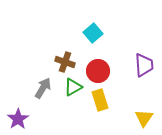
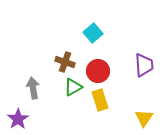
gray arrow: moved 10 px left; rotated 40 degrees counterclockwise
